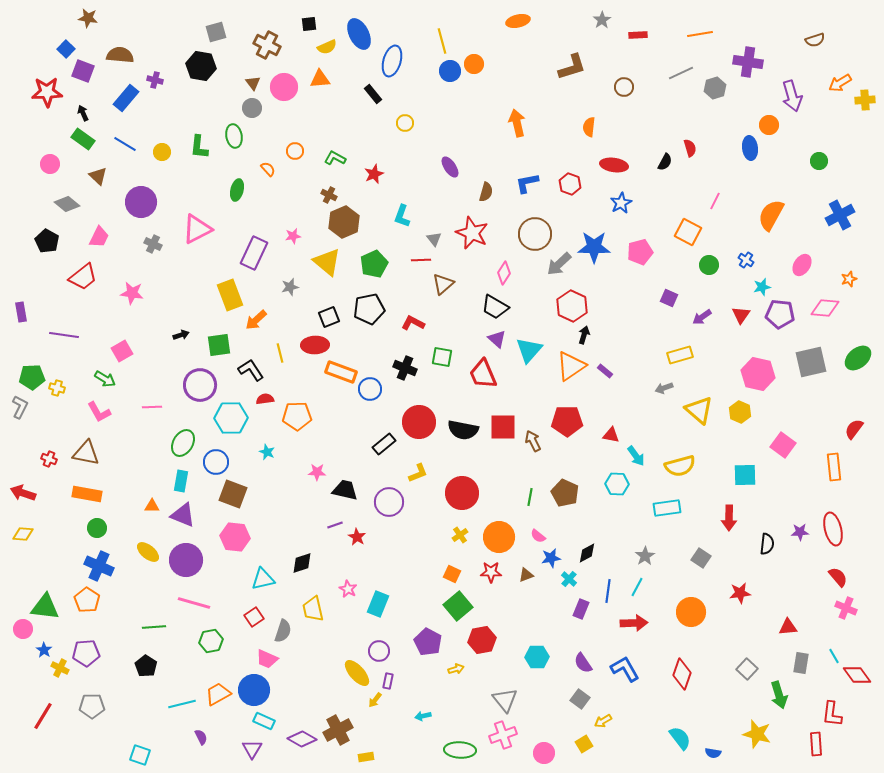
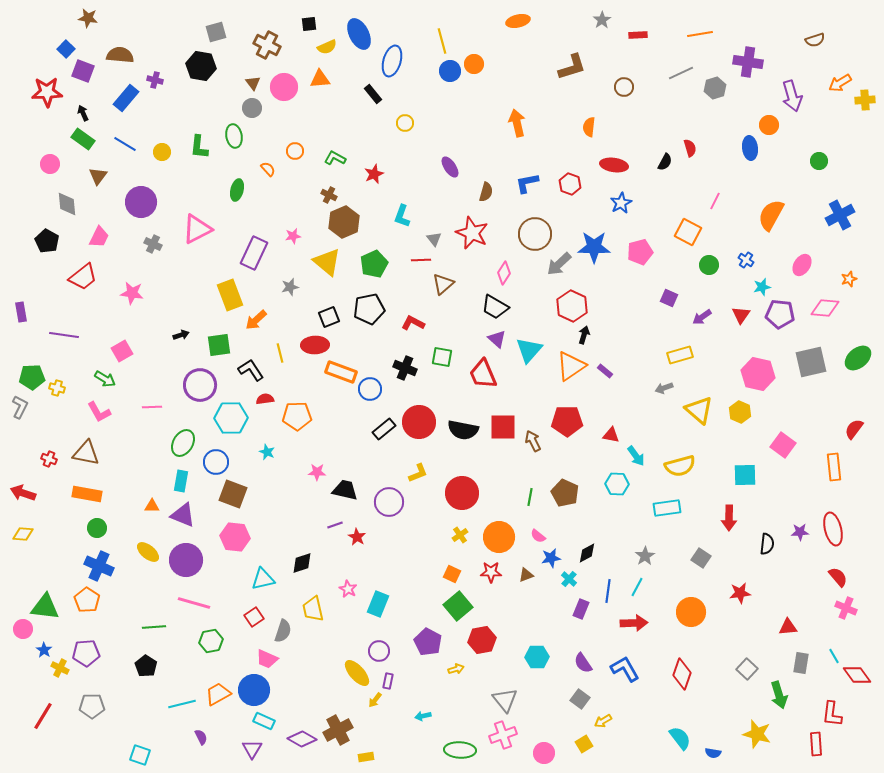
brown triangle at (98, 176): rotated 24 degrees clockwise
gray diamond at (67, 204): rotated 45 degrees clockwise
black rectangle at (384, 444): moved 15 px up
